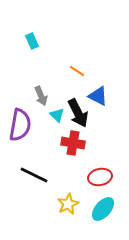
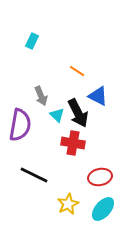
cyan rectangle: rotated 49 degrees clockwise
